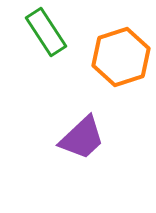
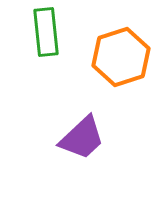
green rectangle: rotated 27 degrees clockwise
